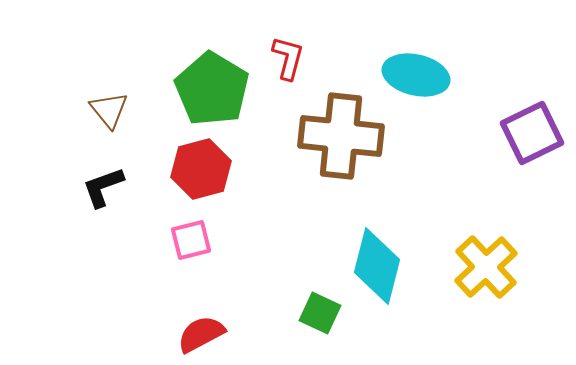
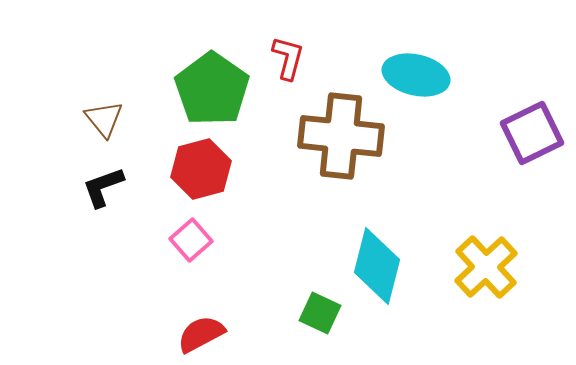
green pentagon: rotated 4 degrees clockwise
brown triangle: moved 5 px left, 9 px down
pink square: rotated 27 degrees counterclockwise
